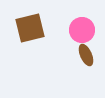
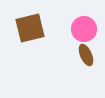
pink circle: moved 2 px right, 1 px up
